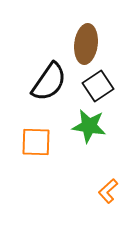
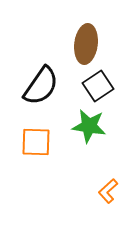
black semicircle: moved 8 px left, 4 px down
